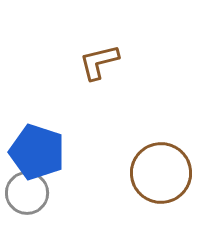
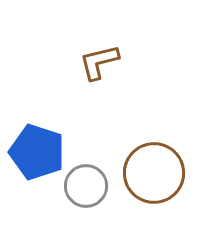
brown circle: moved 7 px left
gray circle: moved 59 px right, 7 px up
